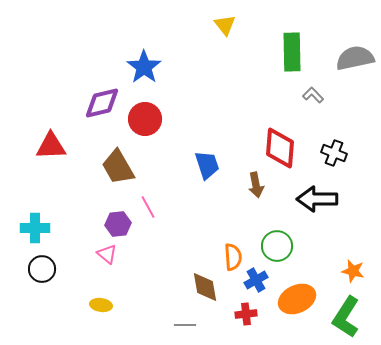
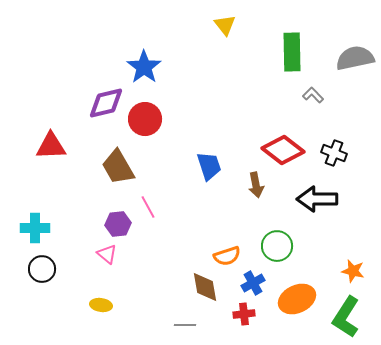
purple diamond: moved 4 px right
red diamond: moved 3 px right, 2 px down; rotated 57 degrees counterclockwise
blue trapezoid: moved 2 px right, 1 px down
orange semicircle: moved 6 px left, 1 px up; rotated 76 degrees clockwise
blue cross: moved 3 px left, 3 px down
red cross: moved 2 px left
